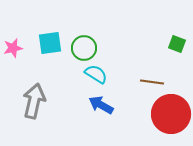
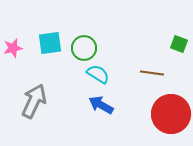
green square: moved 2 px right
cyan semicircle: moved 2 px right
brown line: moved 9 px up
gray arrow: rotated 12 degrees clockwise
